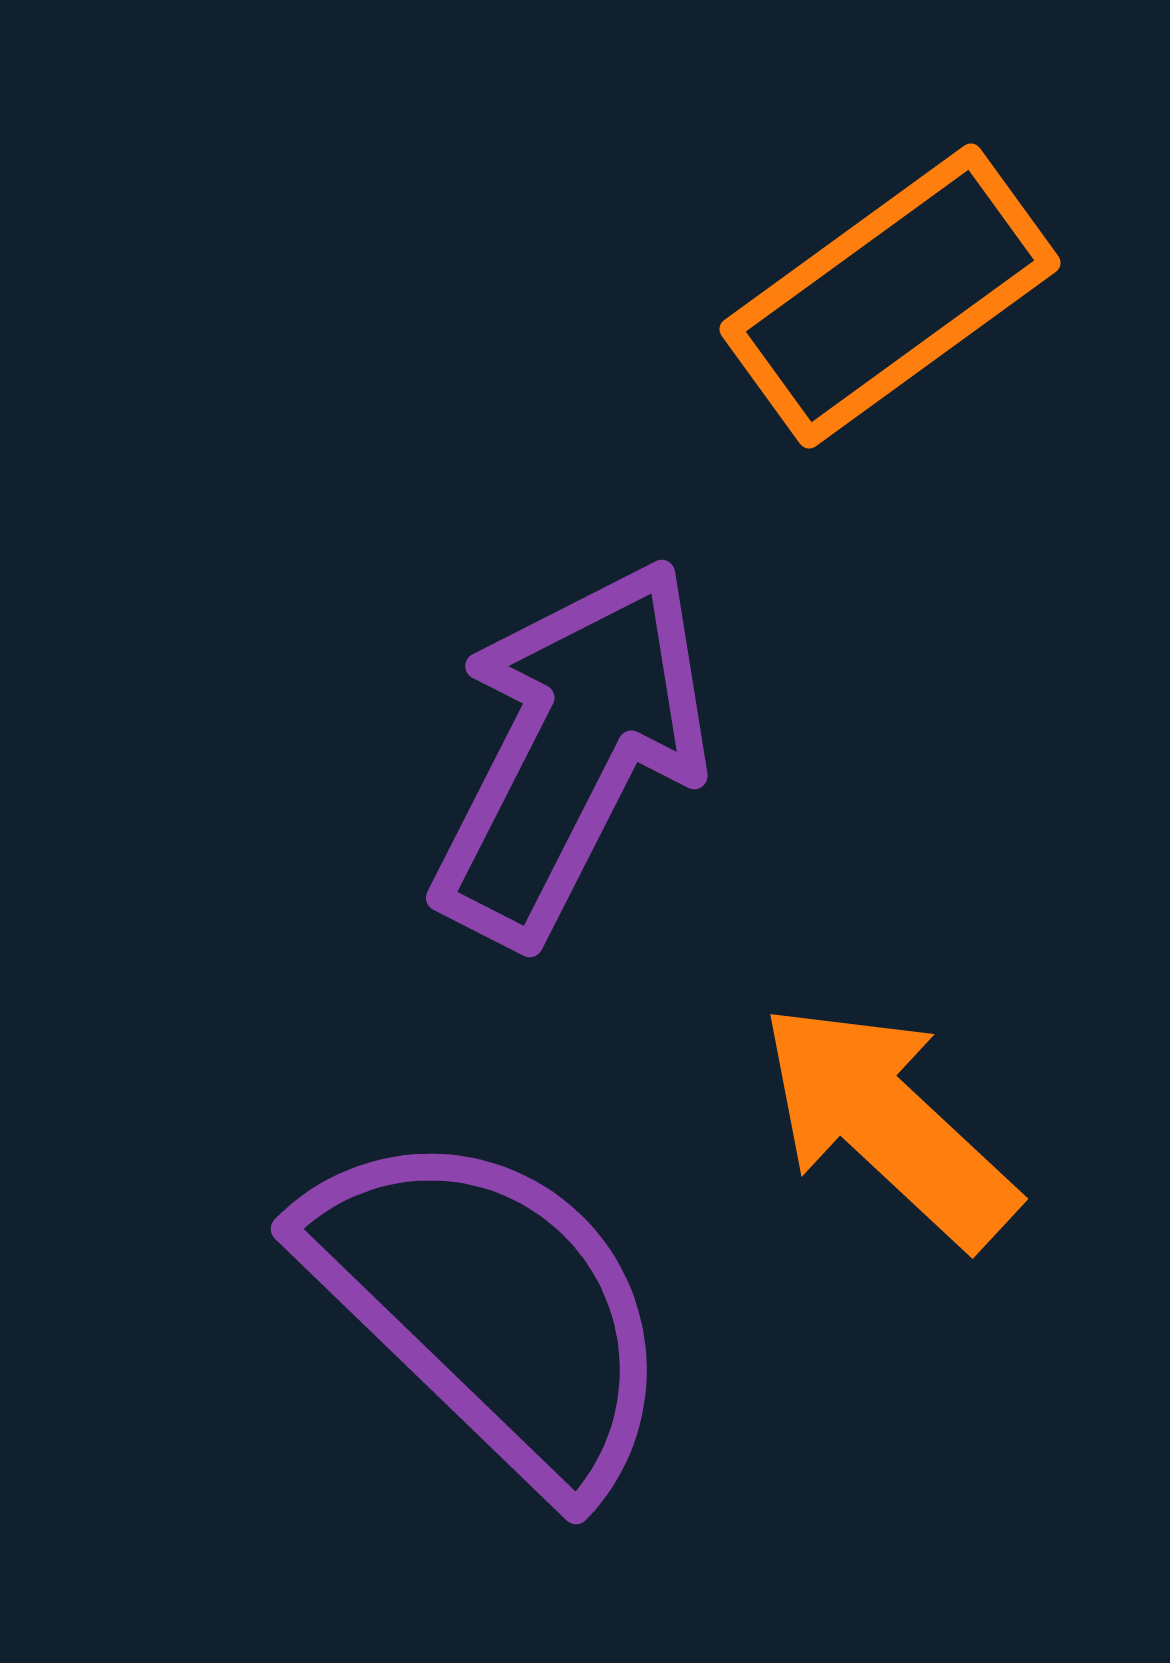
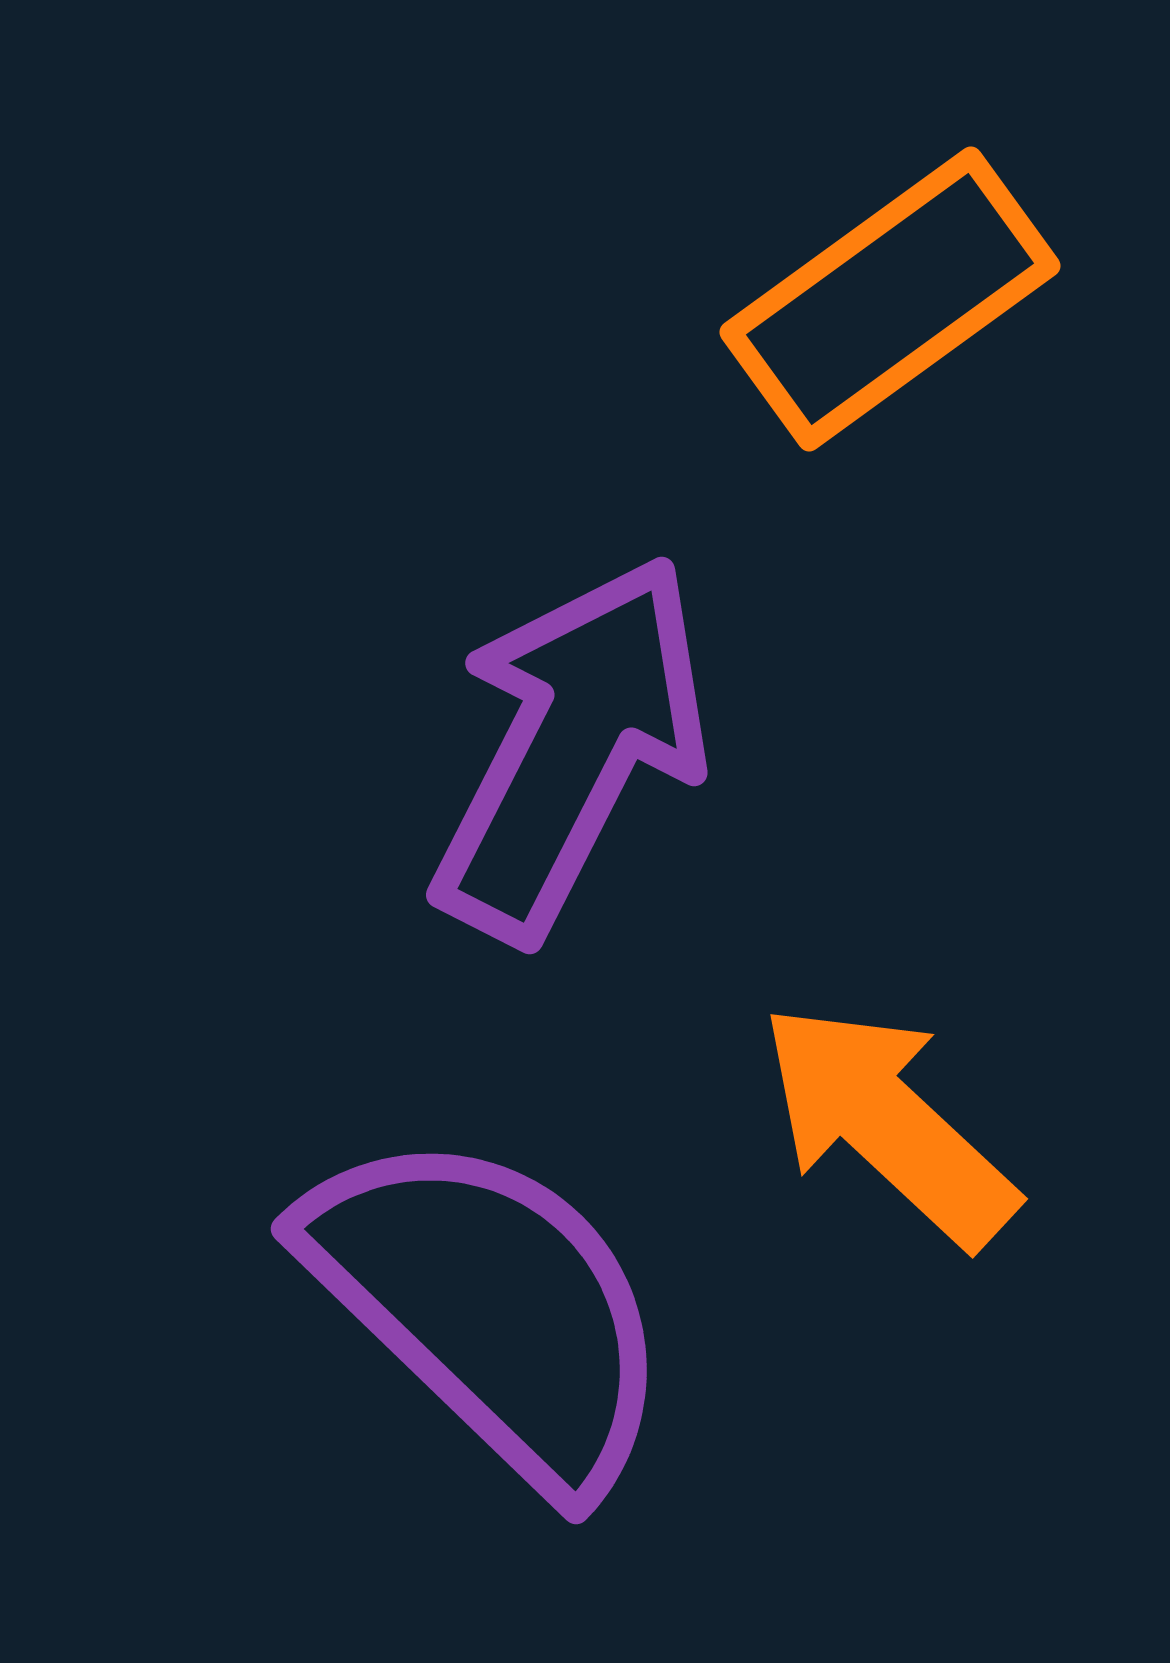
orange rectangle: moved 3 px down
purple arrow: moved 3 px up
